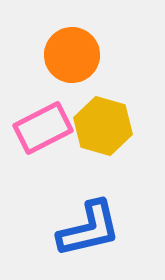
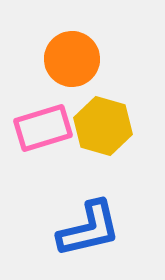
orange circle: moved 4 px down
pink rectangle: rotated 10 degrees clockwise
